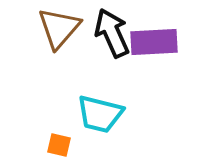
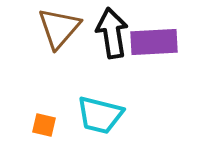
black arrow: rotated 15 degrees clockwise
cyan trapezoid: moved 1 px down
orange square: moved 15 px left, 20 px up
